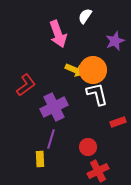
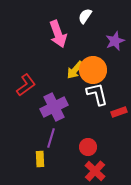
yellow arrow: rotated 108 degrees clockwise
red rectangle: moved 1 px right, 10 px up
purple line: moved 1 px up
red cross: moved 3 px left; rotated 20 degrees counterclockwise
